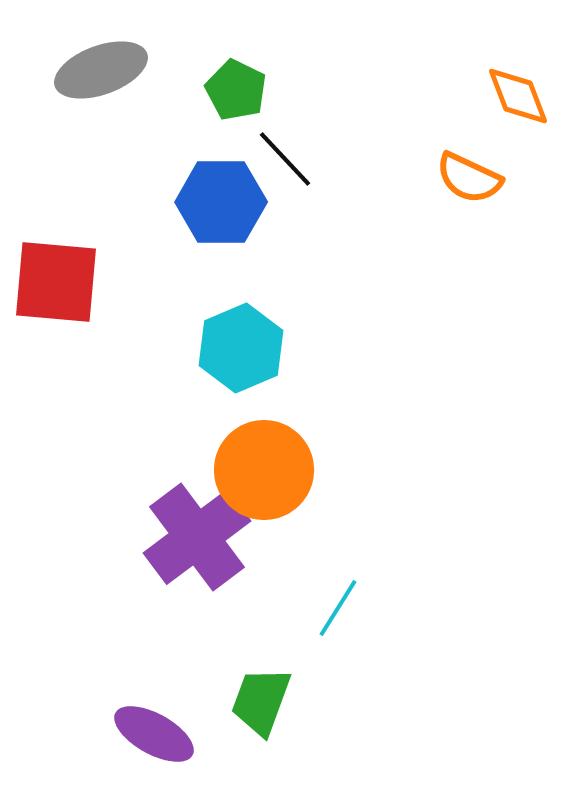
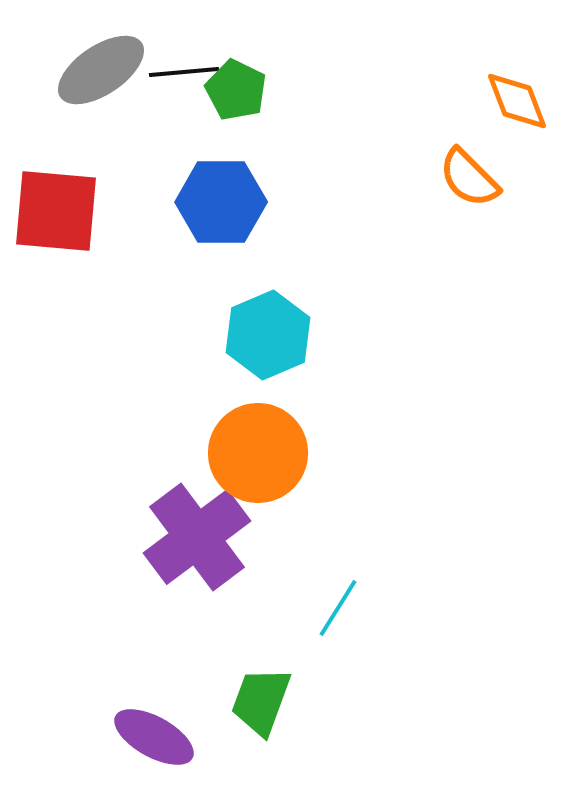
gray ellipse: rotated 14 degrees counterclockwise
orange diamond: moved 1 px left, 5 px down
black line: moved 101 px left, 87 px up; rotated 52 degrees counterclockwise
orange semicircle: rotated 20 degrees clockwise
red square: moved 71 px up
cyan hexagon: moved 27 px right, 13 px up
orange circle: moved 6 px left, 17 px up
purple ellipse: moved 3 px down
